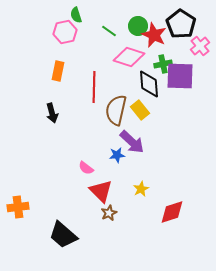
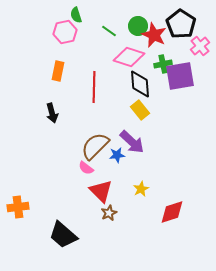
purple square: rotated 12 degrees counterclockwise
black diamond: moved 9 px left
brown semicircle: moved 21 px left, 36 px down; rotated 32 degrees clockwise
